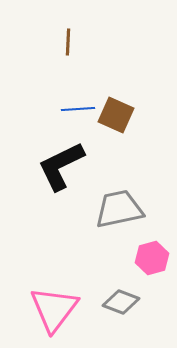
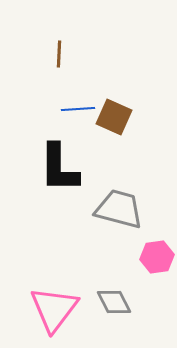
brown line: moved 9 px left, 12 px down
brown square: moved 2 px left, 2 px down
black L-shape: moved 2 px left, 2 px down; rotated 64 degrees counterclockwise
gray trapezoid: rotated 27 degrees clockwise
pink hexagon: moved 5 px right, 1 px up; rotated 8 degrees clockwise
gray diamond: moved 7 px left; rotated 42 degrees clockwise
